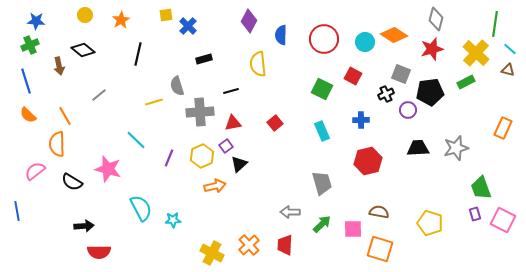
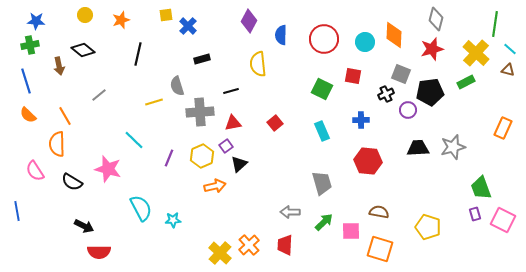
orange star at (121, 20): rotated 12 degrees clockwise
orange diamond at (394, 35): rotated 60 degrees clockwise
green cross at (30, 45): rotated 12 degrees clockwise
black rectangle at (204, 59): moved 2 px left
red square at (353, 76): rotated 18 degrees counterclockwise
cyan line at (136, 140): moved 2 px left
gray star at (456, 148): moved 3 px left, 1 px up
red hexagon at (368, 161): rotated 20 degrees clockwise
pink semicircle at (35, 171): rotated 85 degrees counterclockwise
yellow pentagon at (430, 223): moved 2 px left, 4 px down
green arrow at (322, 224): moved 2 px right, 2 px up
black arrow at (84, 226): rotated 30 degrees clockwise
pink square at (353, 229): moved 2 px left, 2 px down
yellow cross at (212, 253): moved 8 px right; rotated 15 degrees clockwise
